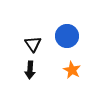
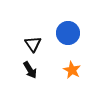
blue circle: moved 1 px right, 3 px up
black arrow: rotated 36 degrees counterclockwise
